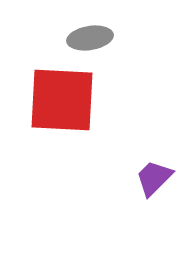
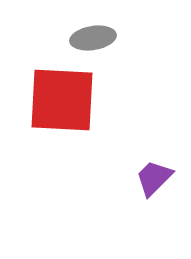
gray ellipse: moved 3 px right
